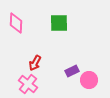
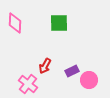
pink diamond: moved 1 px left
red arrow: moved 10 px right, 3 px down
